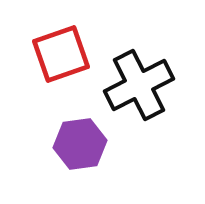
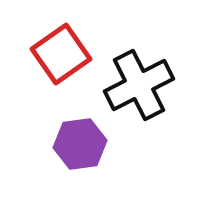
red square: rotated 16 degrees counterclockwise
